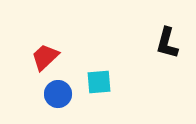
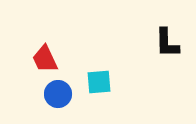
black L-shape: rotated 16 degrees counterclockwise
red trapezoid: moved 2 px down; rotated 72 degrees counterclockwise
